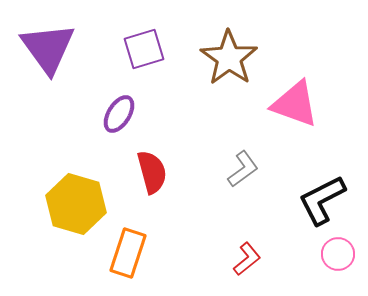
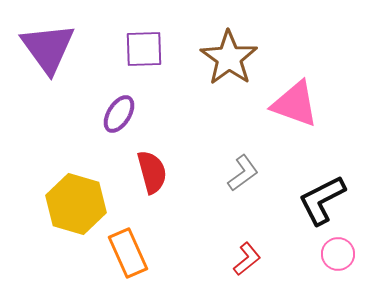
purple square: rotated 15 degrees clockwise
gray L-shape: moved 4 px down
orange rectangle: rotated 42 degrees counterclockwise
